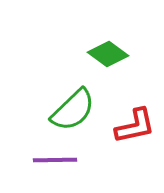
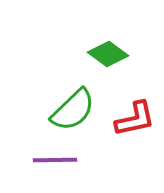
red L-shape: moved 7 px up
